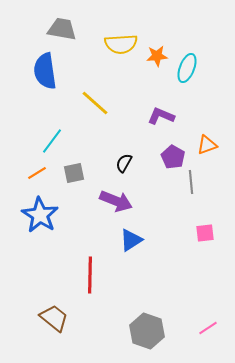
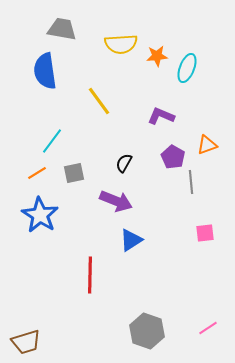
yellow line: moved 4 px right, 2 px up; rotated 12 degrees clockwise
brown trapezoid: moved 28 px left, 24 px down; rotated 124 degrees clockwise
